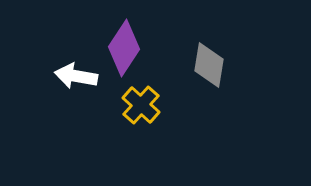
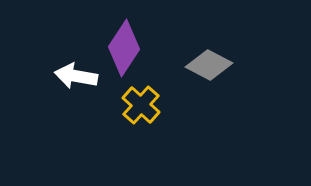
gray diamond: rotated 72 degrees counterclockwise
